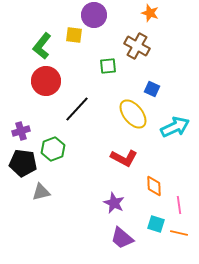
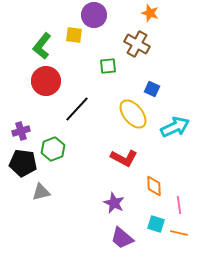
brown cross: moved 2 px up
